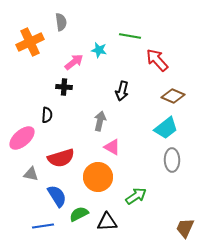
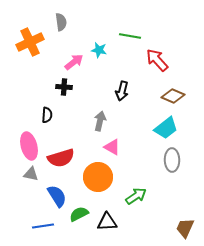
pink ellipse: moved 7 px right, 8 px down; rotated 64 degrees counterclockwise
